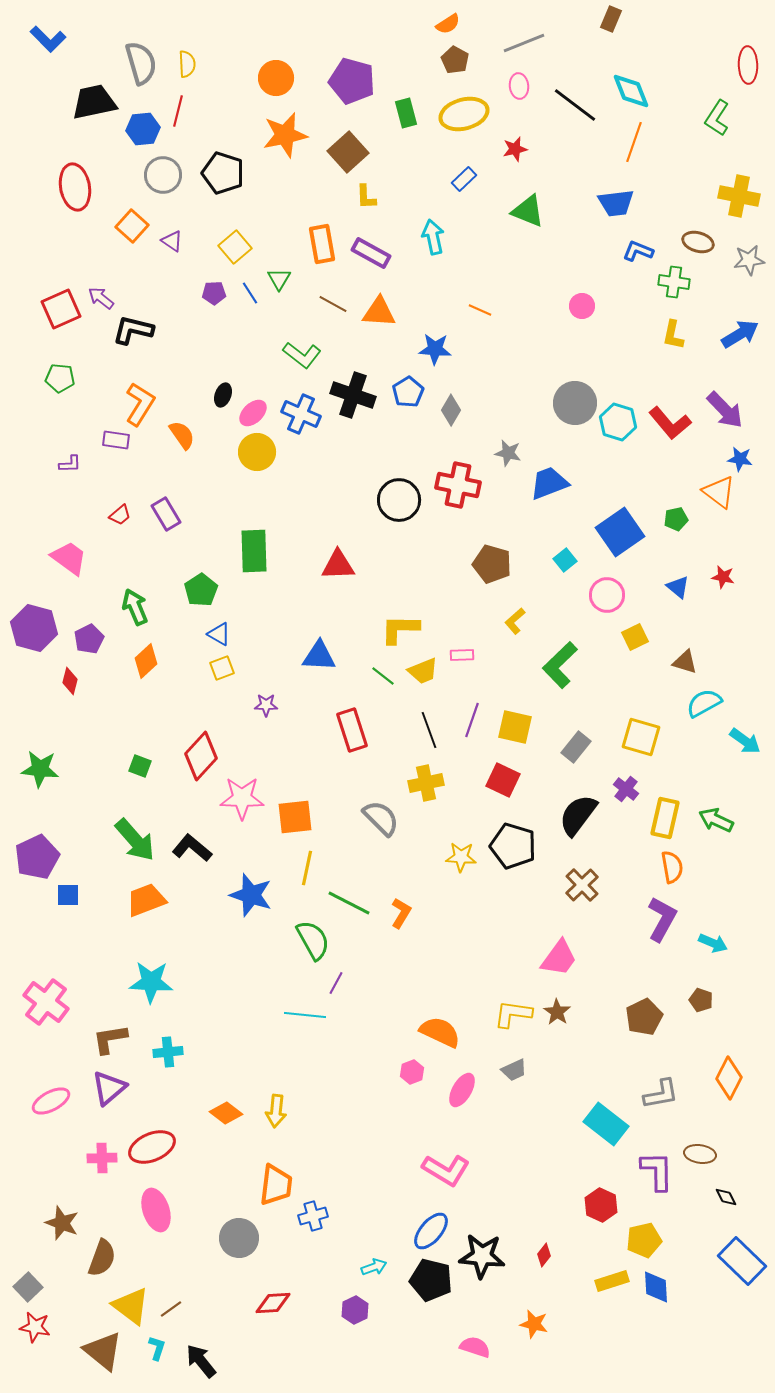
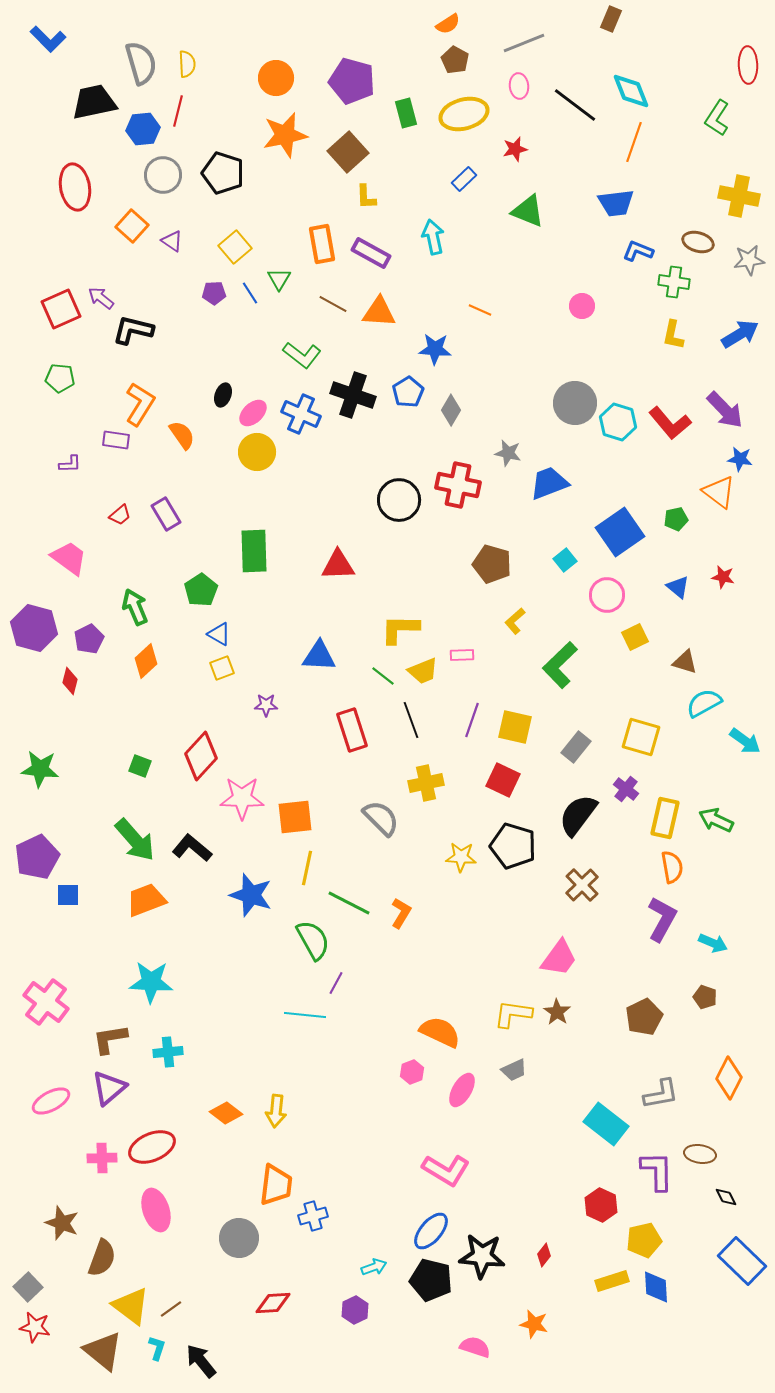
black line at (429, 730): moved 18 px left, 10 px up
brown pentagon at (701, 1000): moved 4 px right, 3 px up
